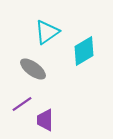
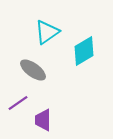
gray ellipse: moved 1 px down
purple line: moved 4 px left, 1 px up
purple trapezoid: moved 2 px left
